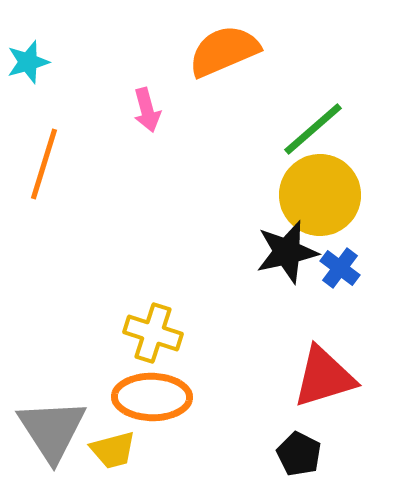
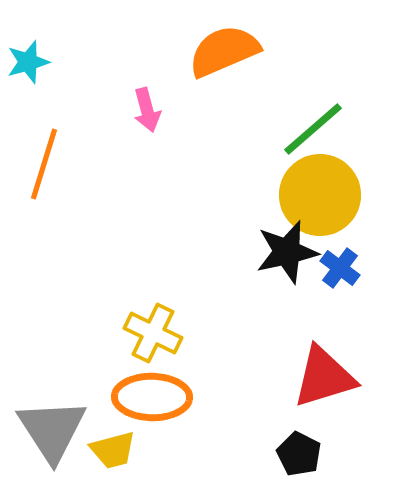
yellow cross: rotated 8 degrees clockwise
